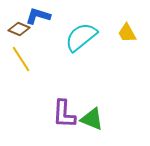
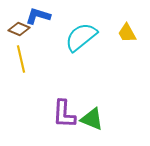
yellow line: rotated 20 degrees clockwise
